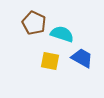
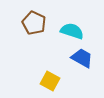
cyan semicircle: moved 10 px right, 3 px up
yellow square: moved 20 px down; rotated 18 degrees clockwise
